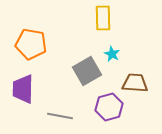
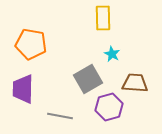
gray square: moved 1 px right, 8 px down
